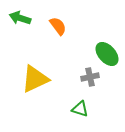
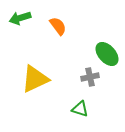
green arrow: rotated 35 degrees counterclockwise
